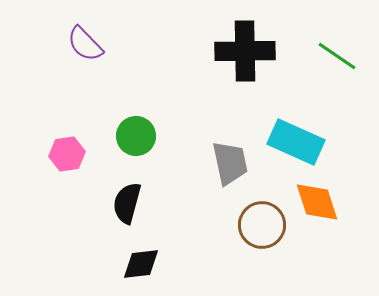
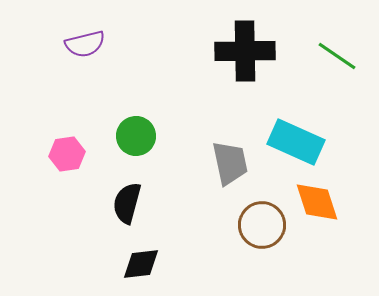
purple semicircle: rotated 60 degrees counterclockwise
